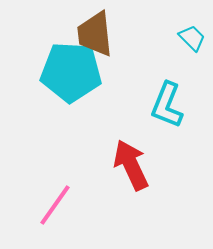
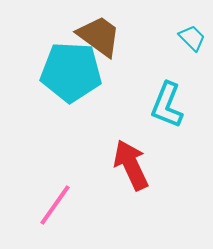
brown trapezoid: moved 4 px right, 2 px down; rotated 132 degrees clockwise
